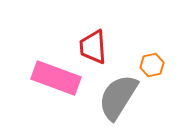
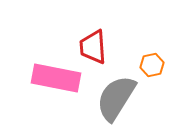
pink rectangle: rotated 9 degrees counterclockwise
gray semicircle: moved 2 px left, 1 px down
